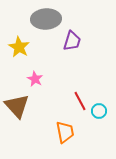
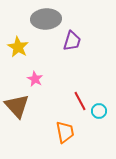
yellow star: moved 1 px left
